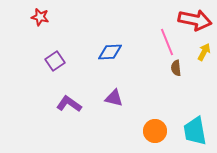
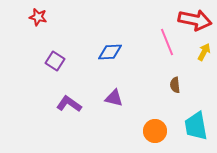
red star: moved 2 px left
purple square: rotated 24 degrees counterclockwise
brown semicircle: moved 1 px left, 17 px down
cyan trapezoid: moved 1 px right, 5 px up
